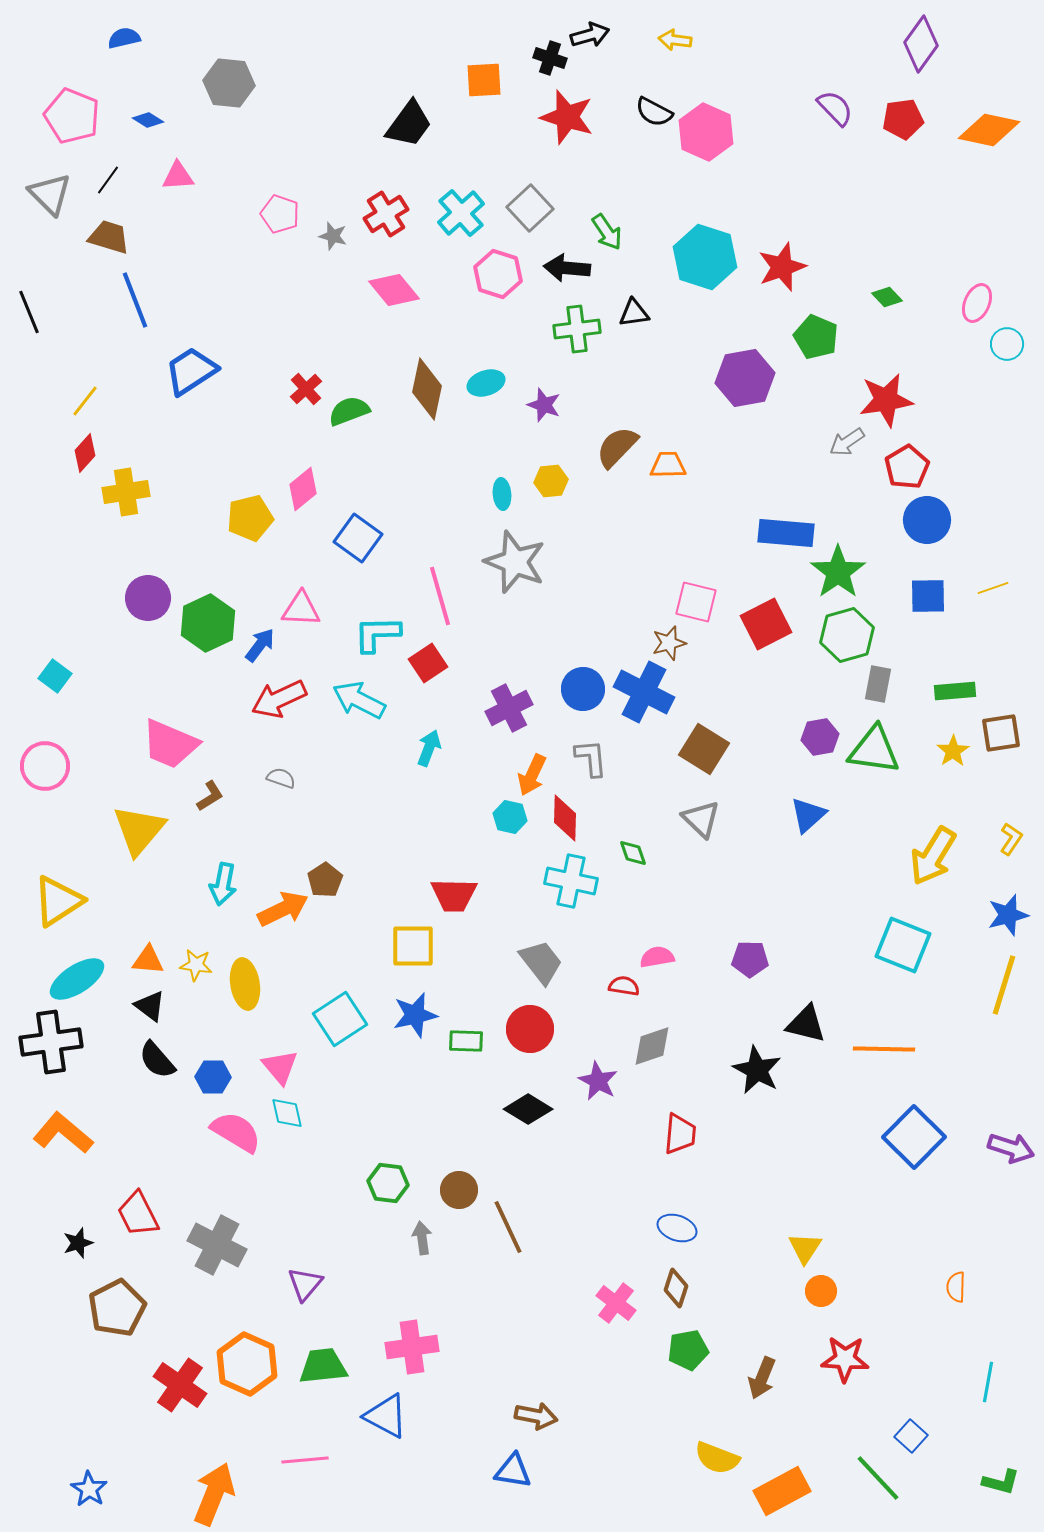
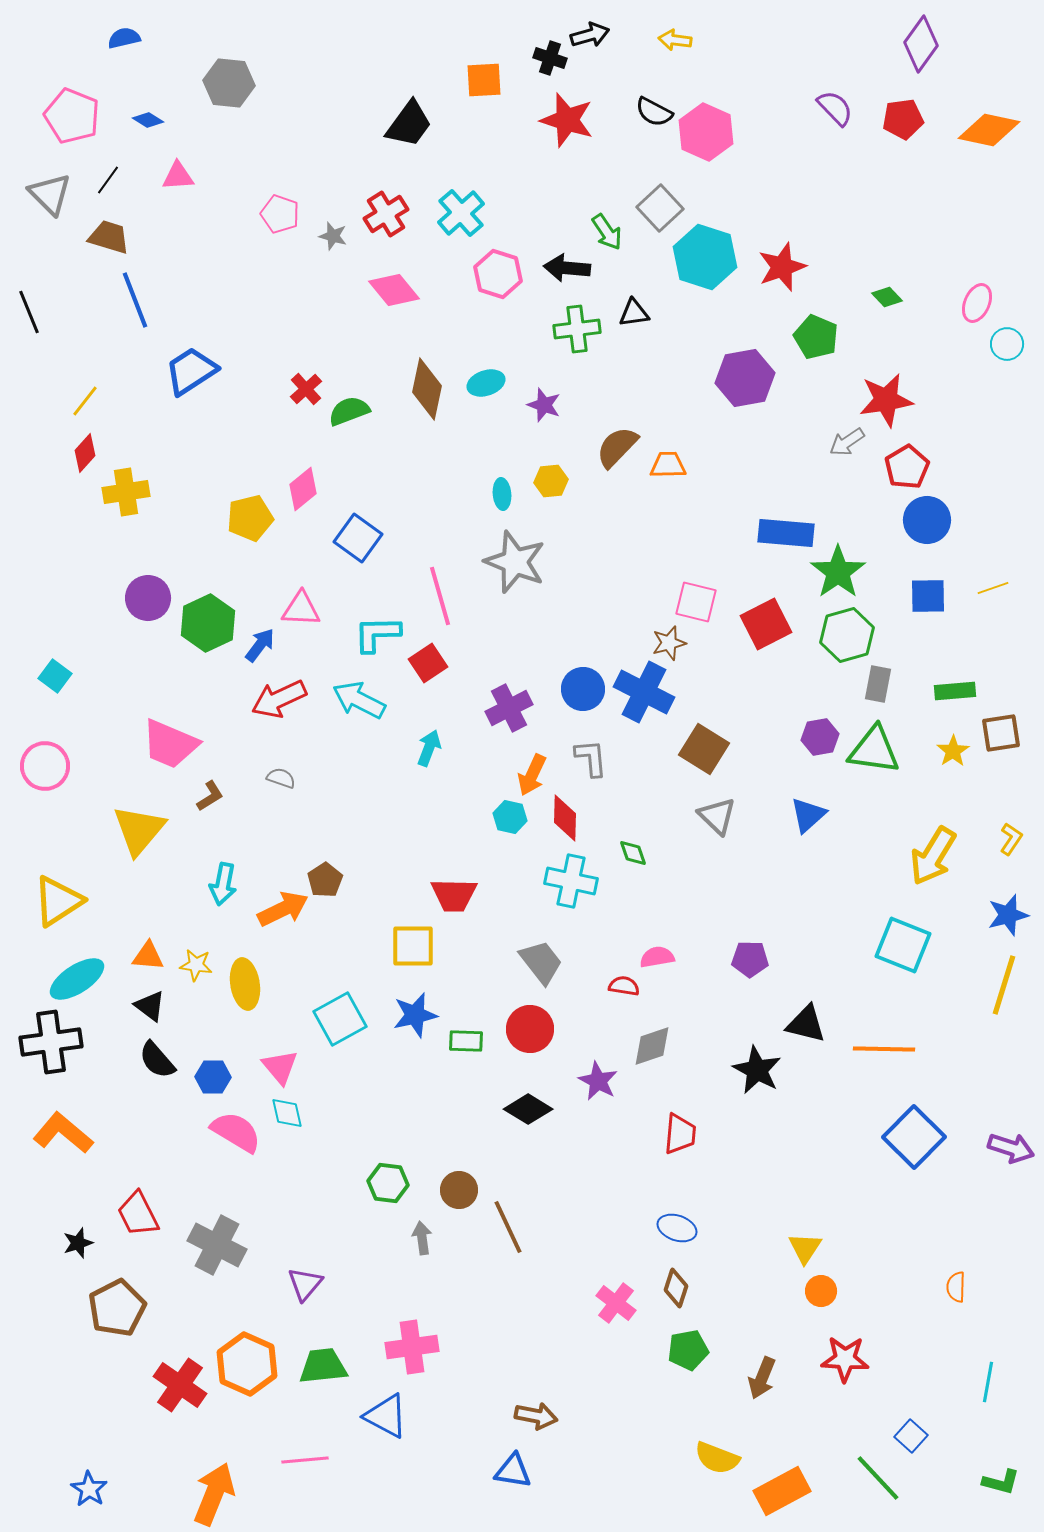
red star at (567, 117): moved 3 px down
gray square at (530, 208): moved 130 px right
gray triangle at (701, 819): moved 16 px right, 3 px up
orange triangle at (148, 960): moved 4 px up
cyan square at (340, 1019): rotated 4 degrees clockwise
